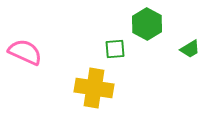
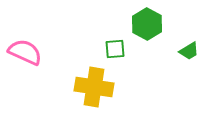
green trapezoid: moved 1 px left, 2 px down
yellow cross: moved 1 px up
